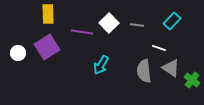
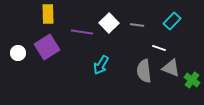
gray triangle: rotated 12 degrees counterclockwise
